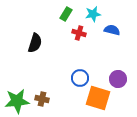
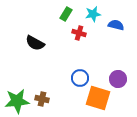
blue semicircle: moved 4 px right, 5 px up
black semicircle: rotated 102 degrees clockwise
